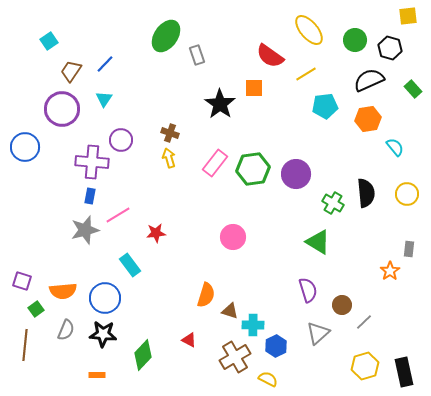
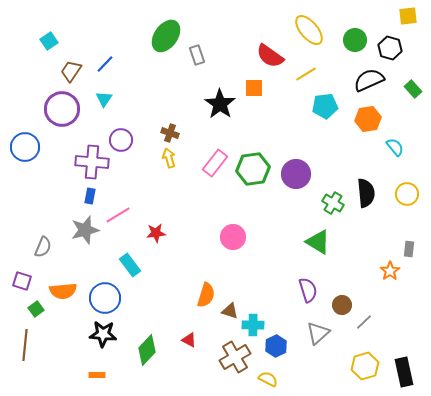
gray semicircle at (66, 330): moved 23 px left, 83 px up
green diamond at (143, 355): moved 4 px right, 5 px up
